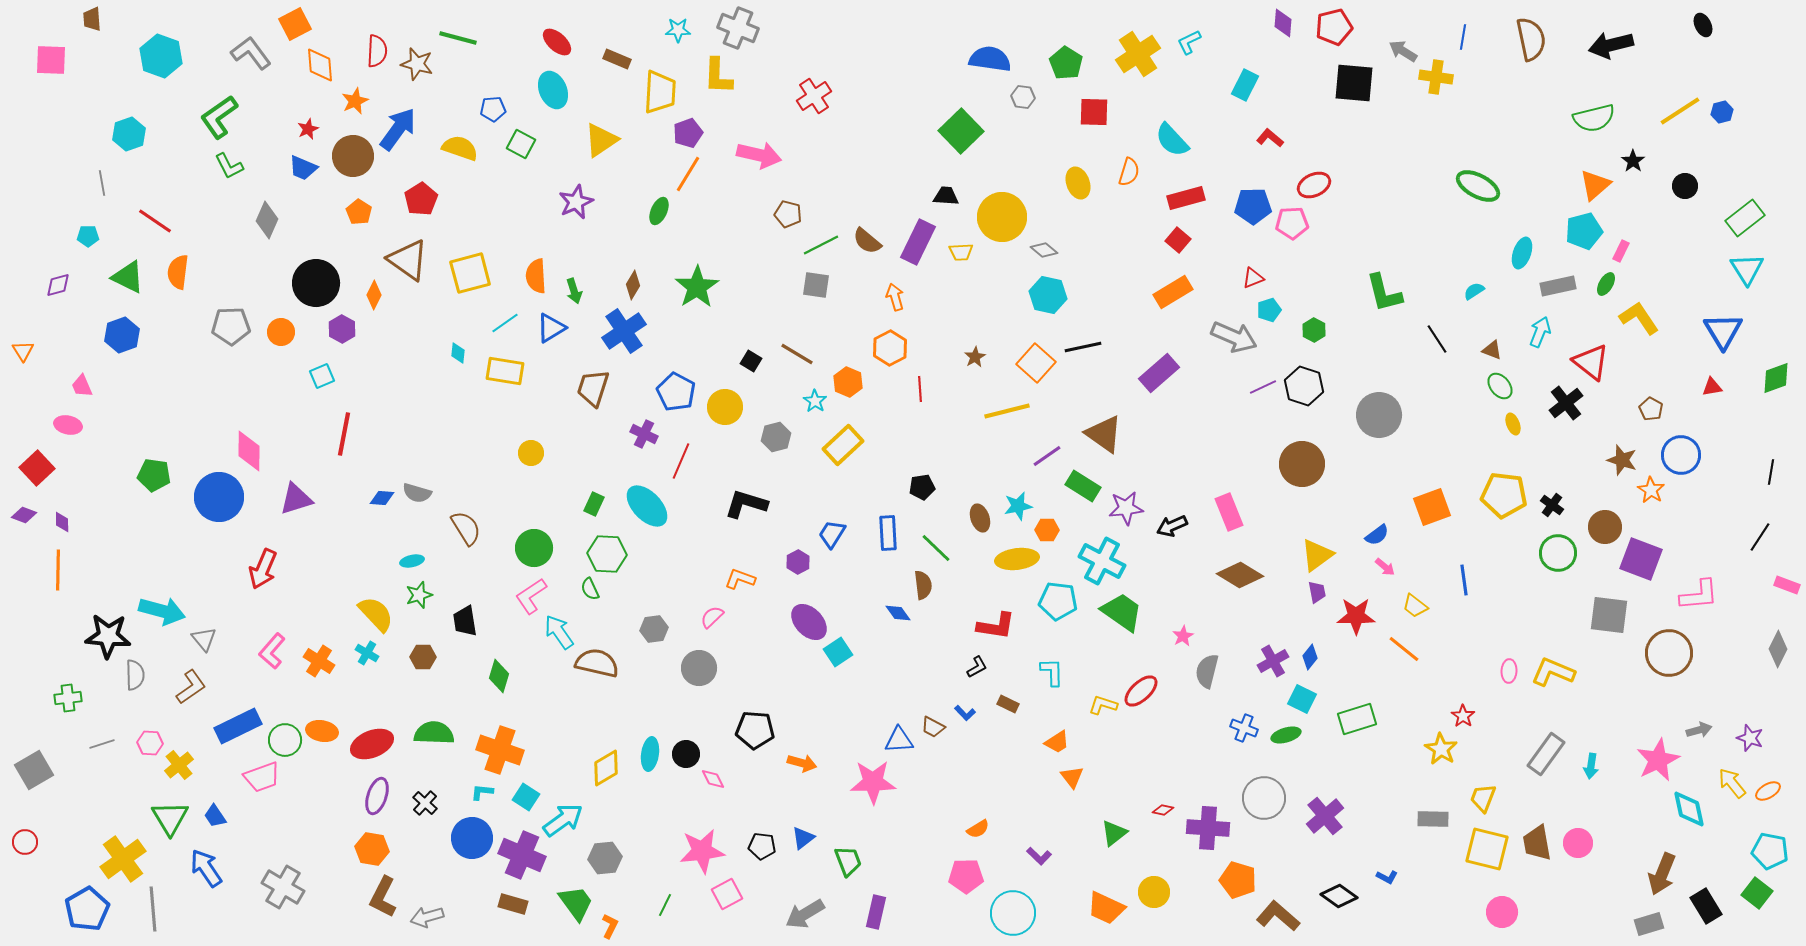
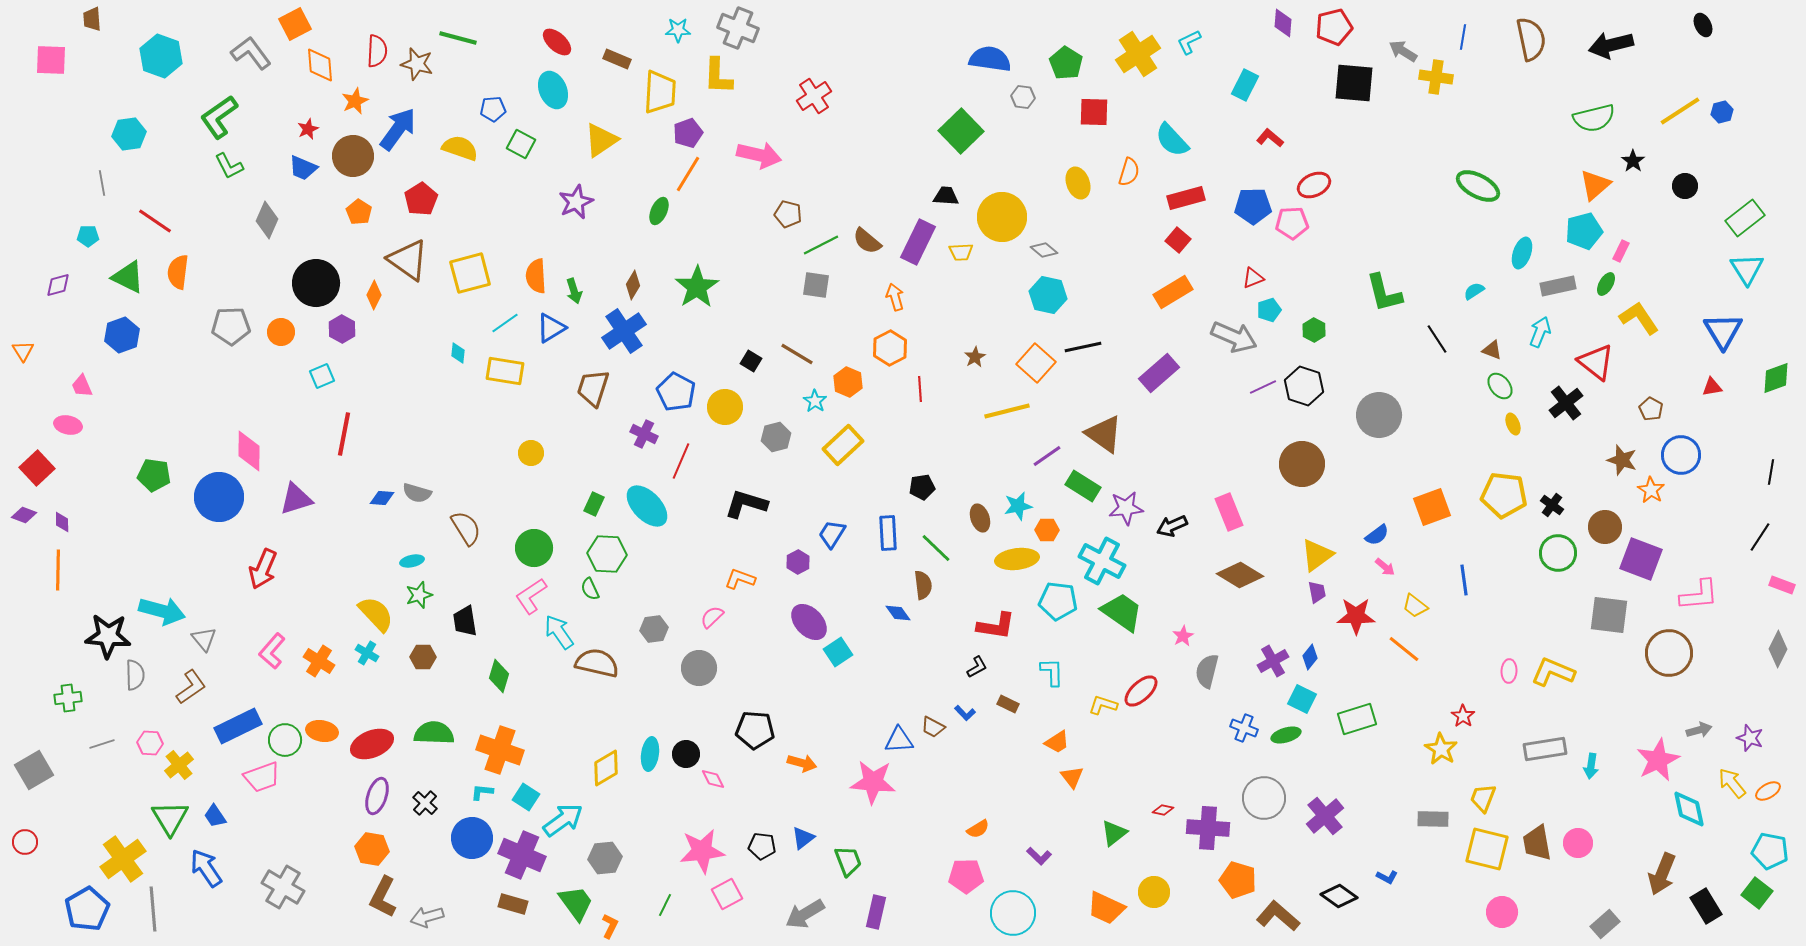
cyan hexagon at (129, 134): rotated 12 degrees clockwise
red triangle at (1591, 362): moved 5 px right
pink rectangle at (1787, 585): moved 5 px left
gray rectangle at (1546, 754): moved 1 px left, 5 px up; rotated 45 degrees clockwise
pink star at (873, 782): rotated 6 degrees clockwise
gray rectangle at (1649, 924): moved 44 px left; rotated 24 degrees counterclockwise
